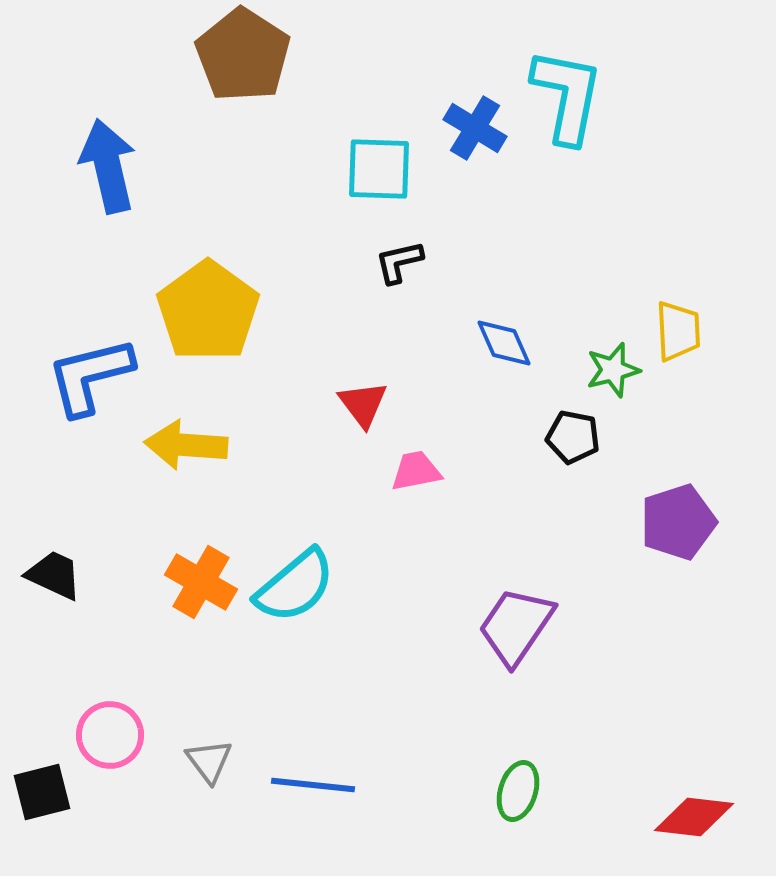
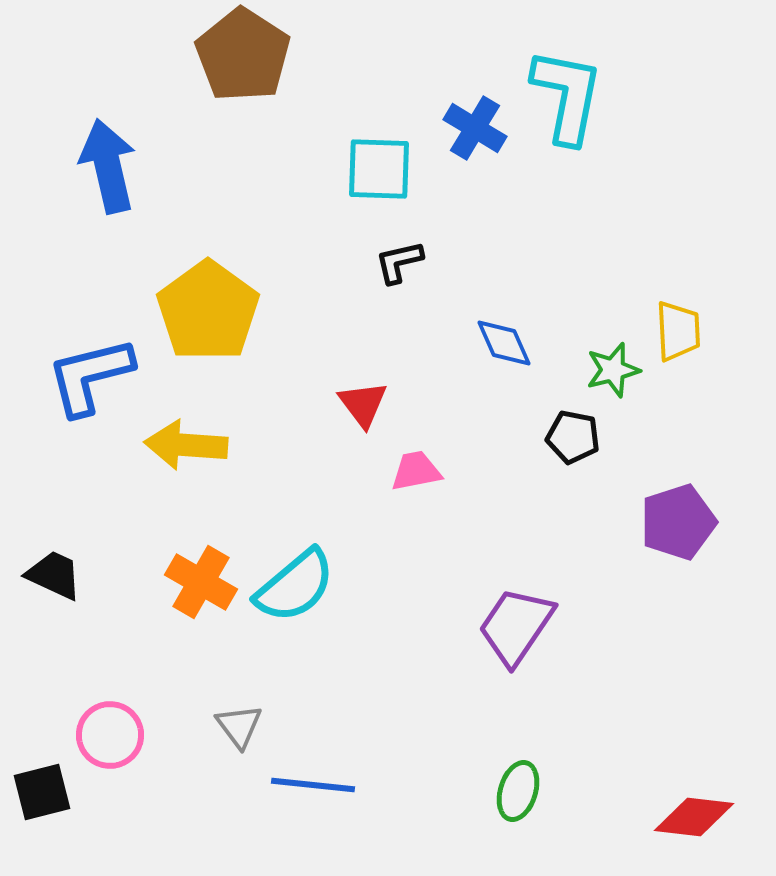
gray triangle: moved 30 px right, 35 px up
